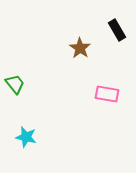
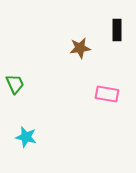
black rectangle: rotated 30 degrees clockwise
brown star: rotated 30 degrees clockwise
green trapezoid: rotated 15 degrees clockwise
